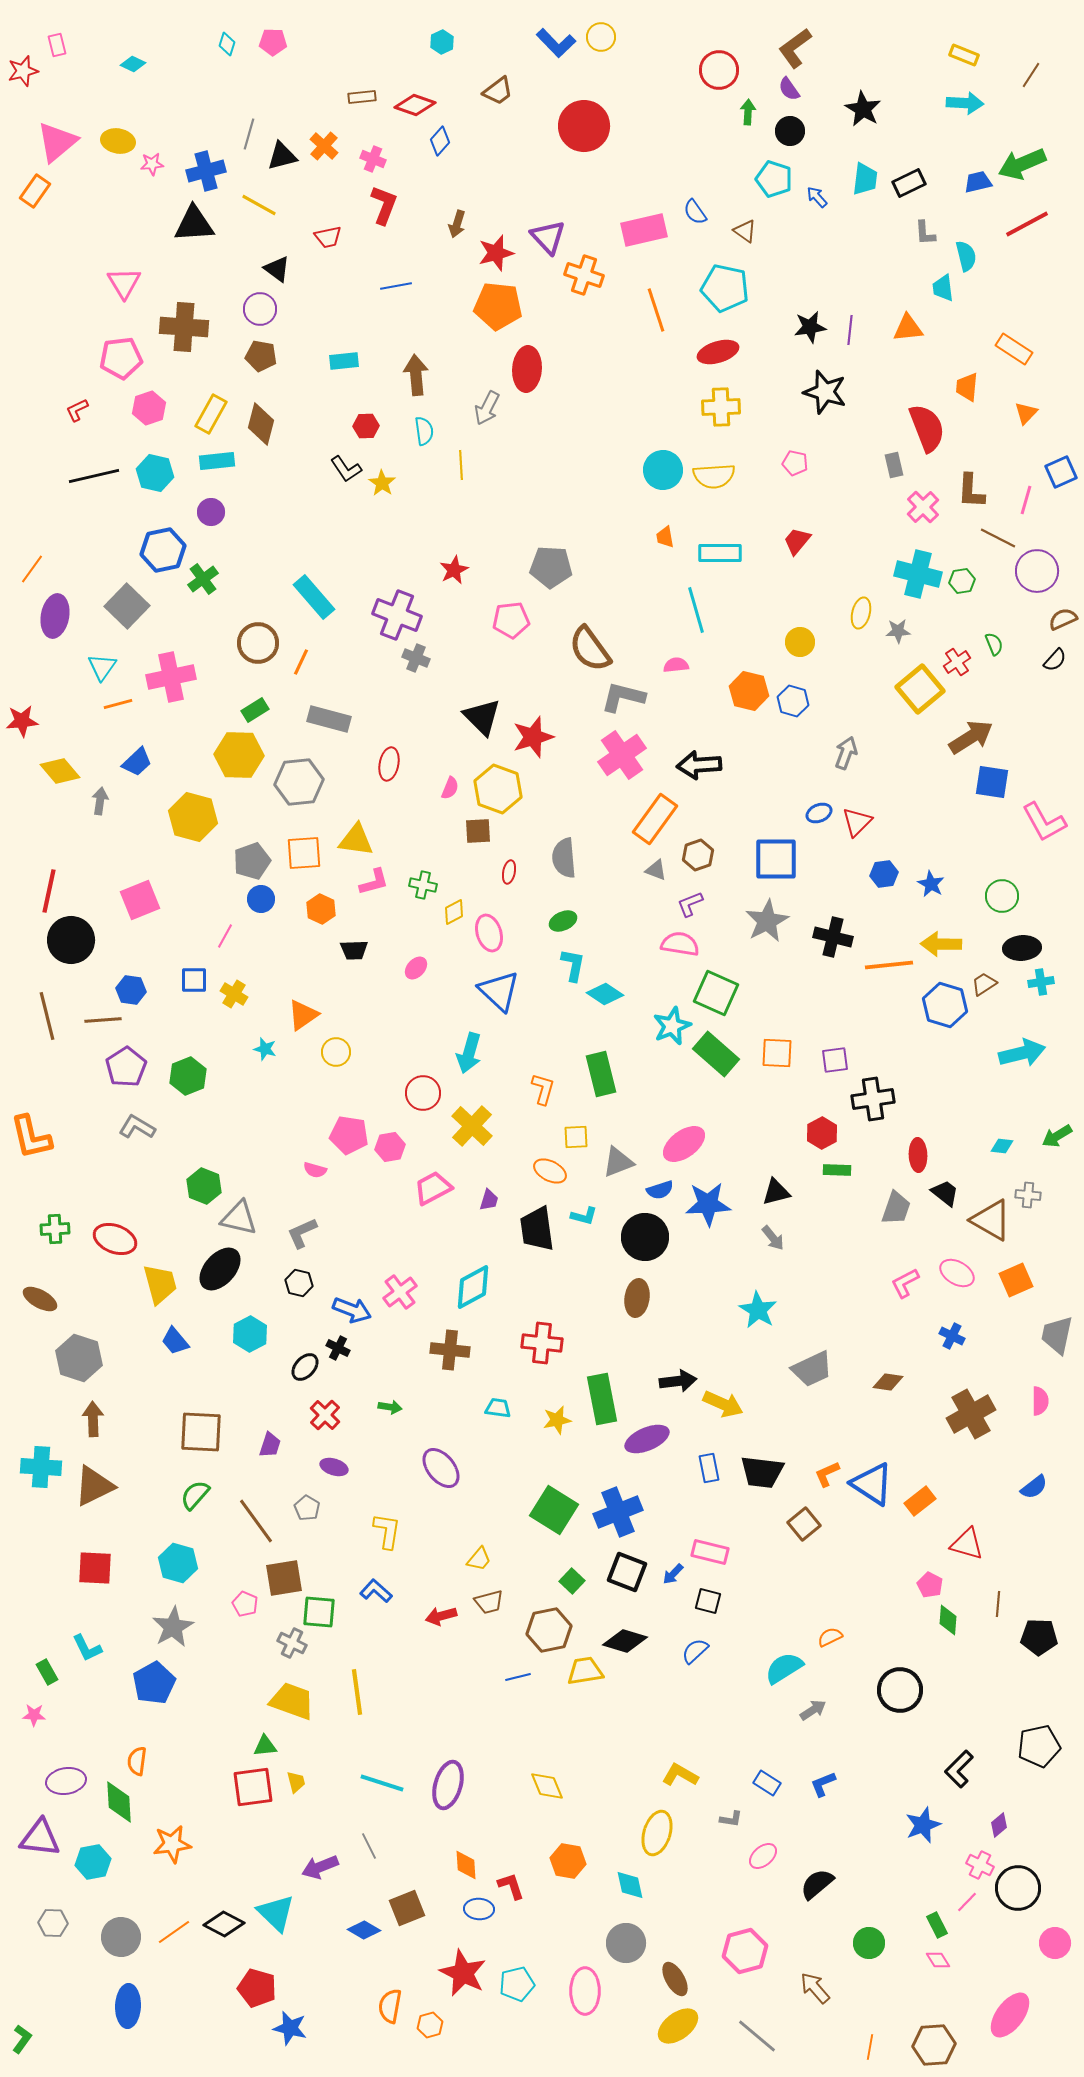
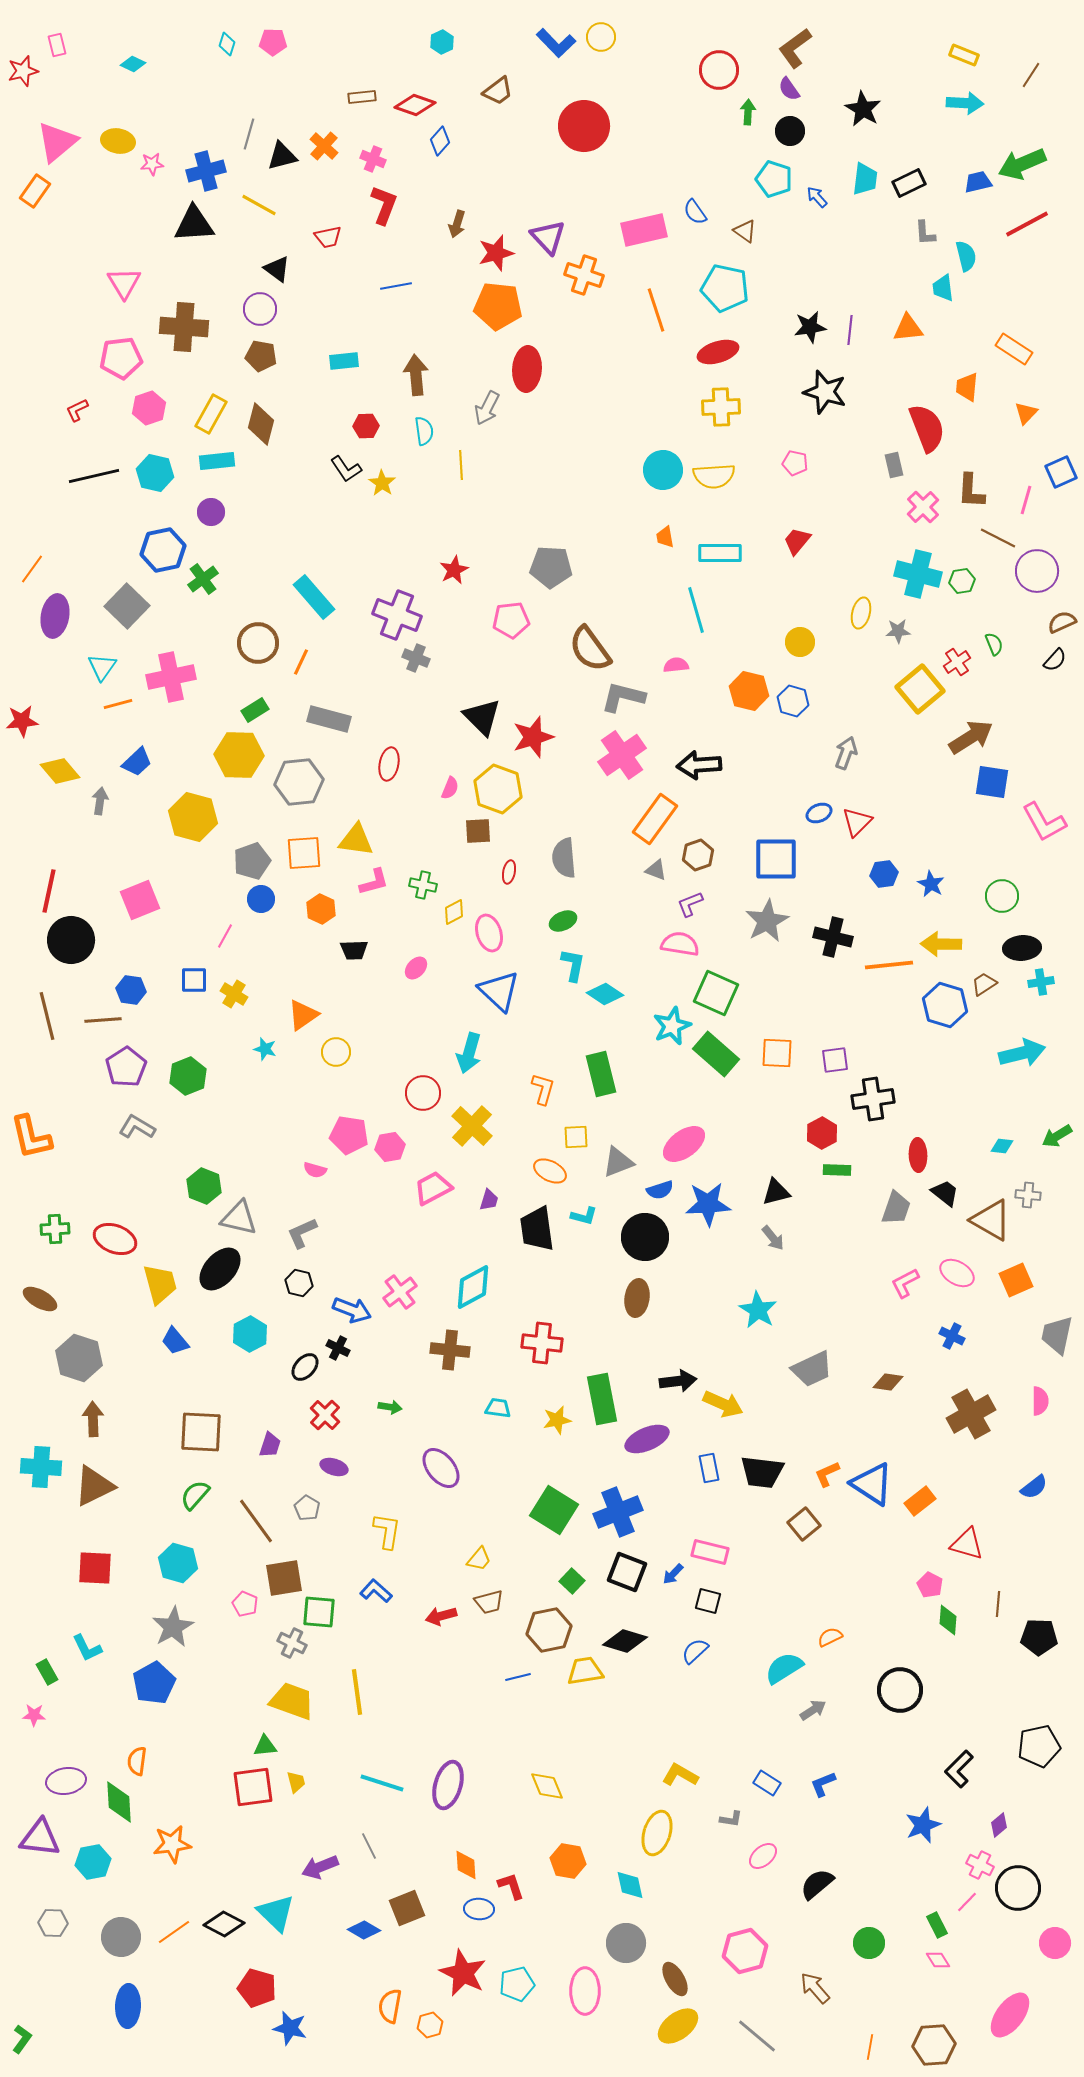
brown semicircle at (1063, 619): moved 1 px left, 3 px down
